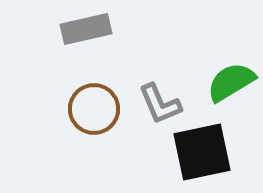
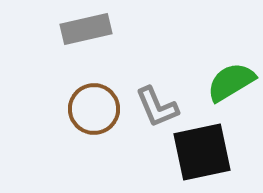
gray L-shape: moved 3 px left, 3 px down
